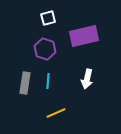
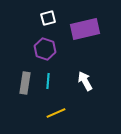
purple rectangle: moved 1 px right, 7 px up
white arrow: moved 2 px left, 2 px down; rotated 138 degrees clockwise
